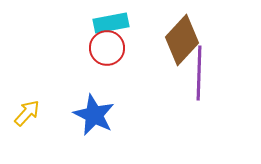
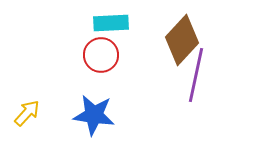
cyan rectangle: rotated 8 degrees clockwise
red circle: moved 6 px left, 7 px down
purple line: moved 3 px left, 2 px down; rotated 10 degrees clockwise
blue star: rotated 18 degrees counterclockwise
